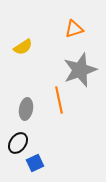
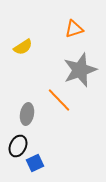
orange line: rotated 32 degrees counterclockwise
gray ellipse: moved 1 px right, 5 px down
black ellipse: moved 3 px down; rotated 10 degrees counterclockwise
